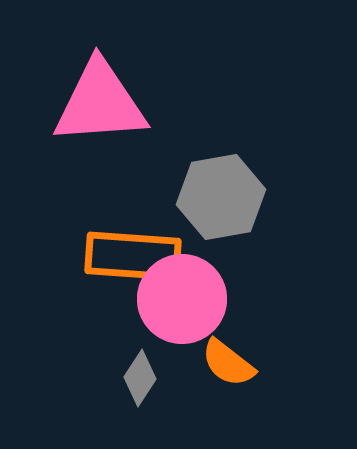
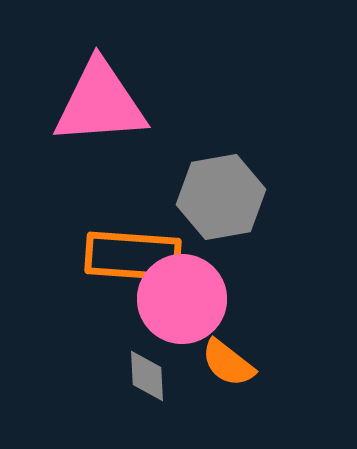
gray diamond: moved 7 px right, 2 px up; rotated 36 degrees counterclockwise
